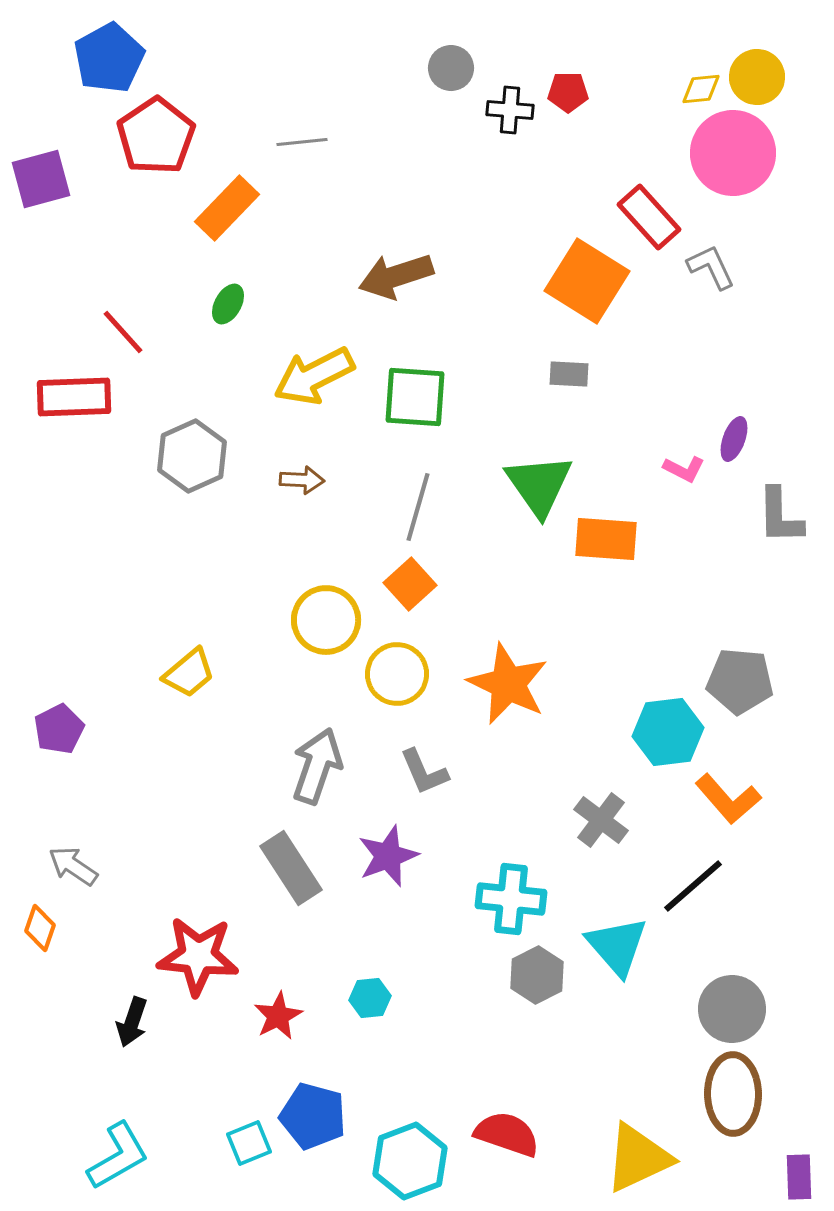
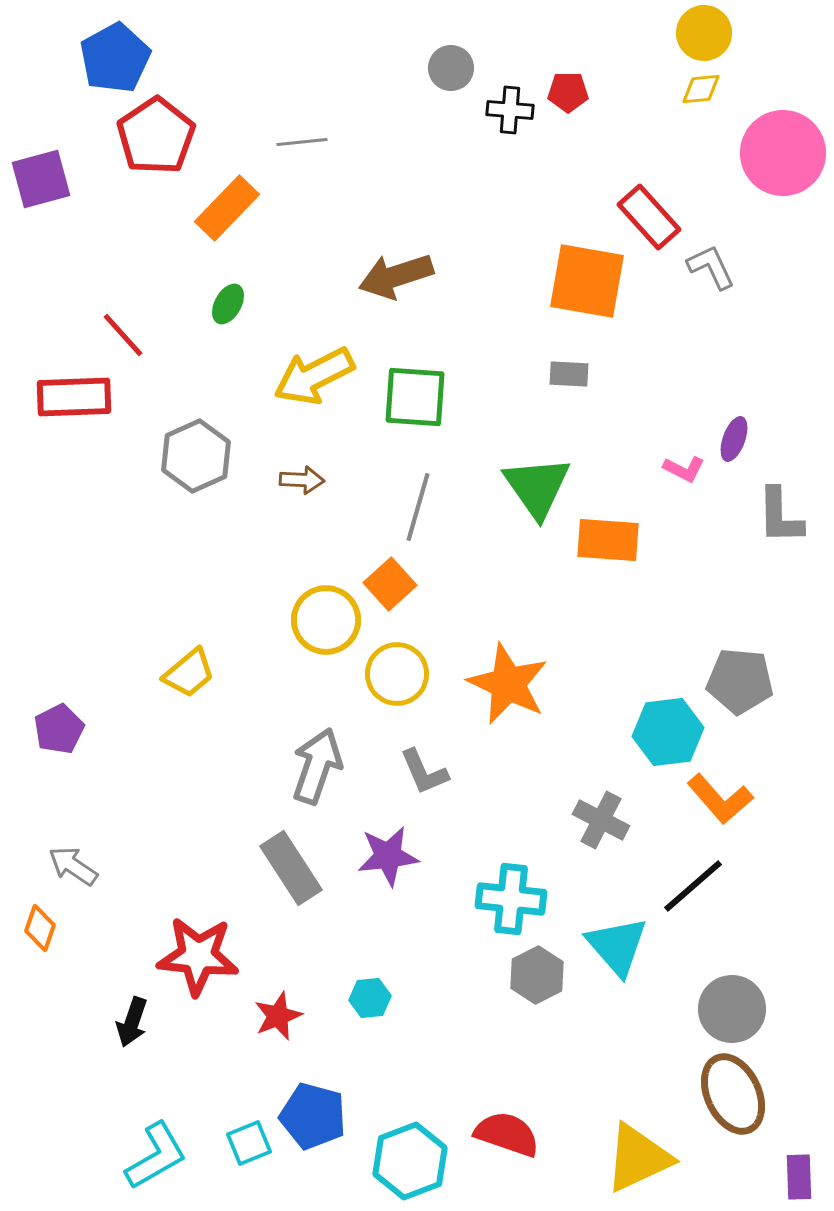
blue pentagon at (109, 58): moved 6 px right
yellow circle at (757, 77): moved 53 px left, 44 px up
pink circle at (733, 153): moved 50 px right
orange square at (587, 281): rotated 22 degrees counterclockwise
red line at (123, 332): moved 3 px down
gray hexagon at (192, 456): moved 4 px right
green triangle at (539, 485): moved 2 px left, 2 px down
orange rectangle at (606, 539): moved 2 px right, 1 px down
orange square at (410, 584): moved 20 px left
orange L-shape at (728, 799): moved 8 px left
gray cross at (601, 820): rotated 10 degrees counterclockwise
purple star at (388, 856): rotated 14 degrees clockwise
red star at (278, 1016): rotated 6 degrees clockwise
brown ellipse at (733, 1094): rotated 24 degrees counterclockwise
cyan L-shape at (118, 1156): moved 38 px right
